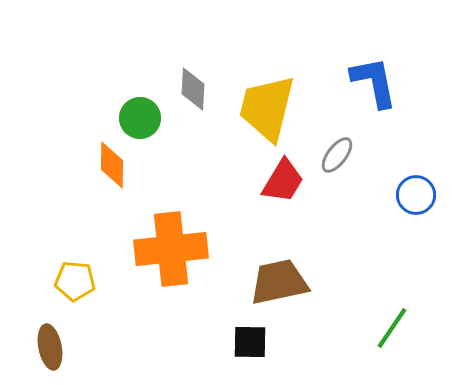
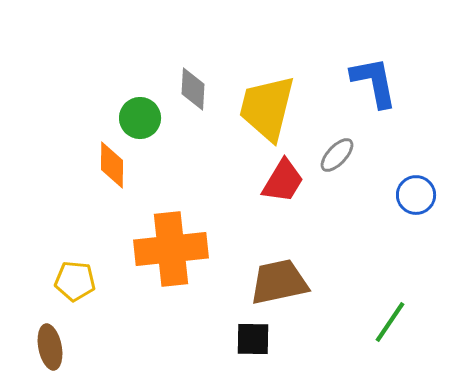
gray ellipse: rotated 6 degrees clockwise
green line: moved 2 px left, 6 px up
black square: moved 3 px right, 3 px up
